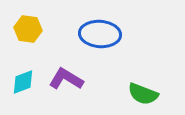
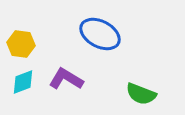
yellow hexagon: moved 7 px left, 15 px down
blue ellipse: rotated 24 degrees clockwise
green semicircle: moved 2 px left
